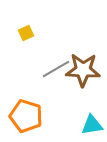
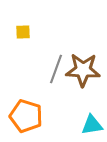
yellow square: moved 3 px left, 1 px up; rotated 21 degrees clockwise
gray line: rotated 40 degrees counterclockwise
